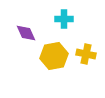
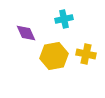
cyan cross: rotated 12 degrees counterclockwise
